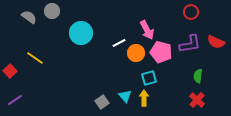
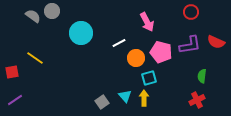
gray semicircle: moved 4 px right, 1 px up
pink arrow: moved 8 px up
purple L-shape: moved 1 px down
orange circle: moved 5 px down
red square: moved 2 px right, 1 px down; rotated 32 degrees clockwise
green semicircle: moved 4 px right
red cross: rotated 21 degrees clockwise
